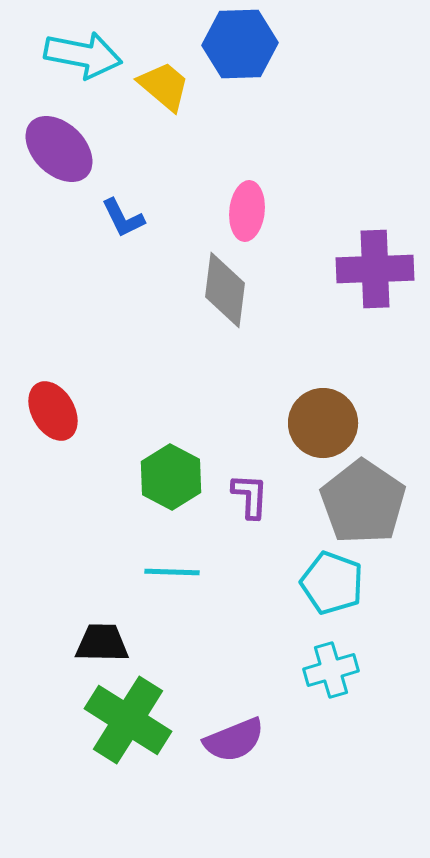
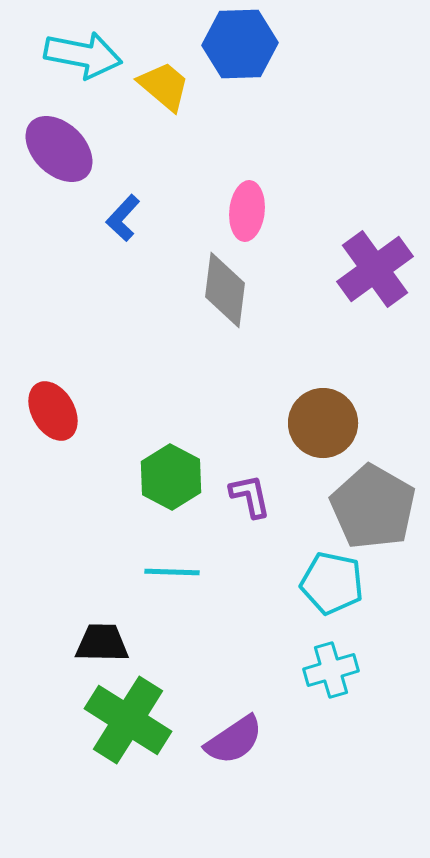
blue L-shape: rotated 69 degrees clockwise
purple cross: rotated 34 degrees counterclockwise
purple L-shape: rotated 15 degrees counterclockwise
gray pentagon: moved 10 px right, 5 px down; rotated 4 degrees counterclockwise
cyan pentagon: rotated 8 degrees counterclockwise
purple semicircle: rotated 12 degrees counterclockwise
